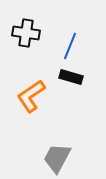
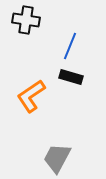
black cross: moved 13 px up
